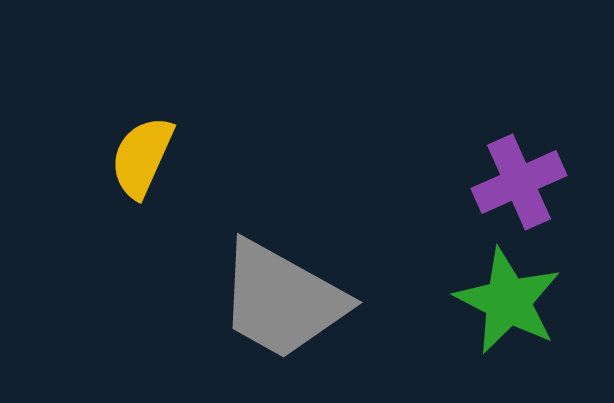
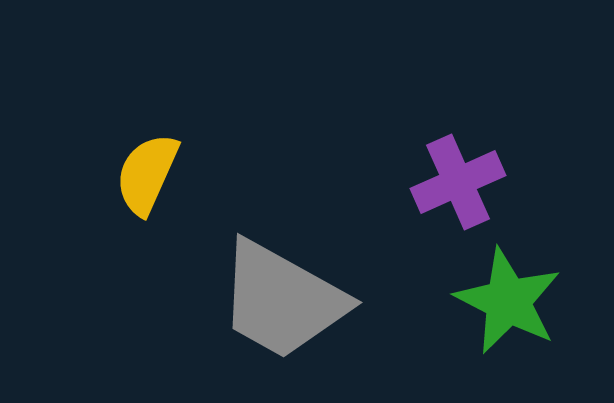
yellow semicircle: moved 5 px right, 17 px down
purple cross: moved 61 px left
